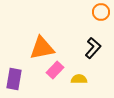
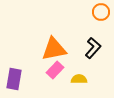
orange triangle: moved 12 px right, 1 px down
